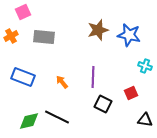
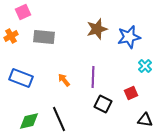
brown star: moved 1 px left, 1 px up
blue star: moved 2 px down; rotated 25 degrees counterclockwise
cyan cross: rotated 24 degrees clockwise
blue rectangle: moved 2 px left, 1 px down
orange arrow: moved 2 px right, 2 px up
black line: moved 2 px right, 2 px down; rotated 40 degrees clockwise
